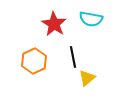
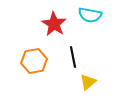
cyan semicircle: moved 1 px left, 4 px up
orange hexagon: rotated 15 degrees clockwise
yellow triangle: moved 1 px right, 4 px down
